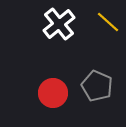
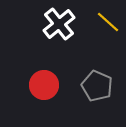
red circle: moved 9 px left, 8 px up
